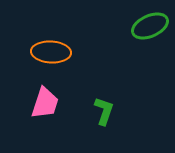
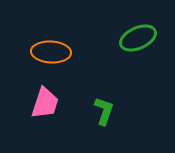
green ellipse: moved 12 px left, 12 px down
